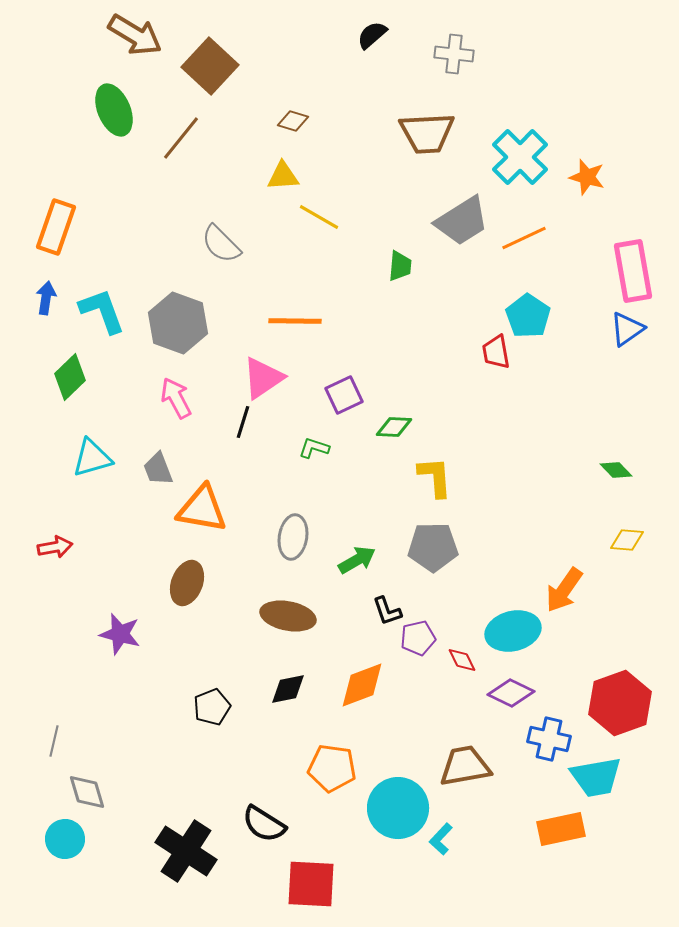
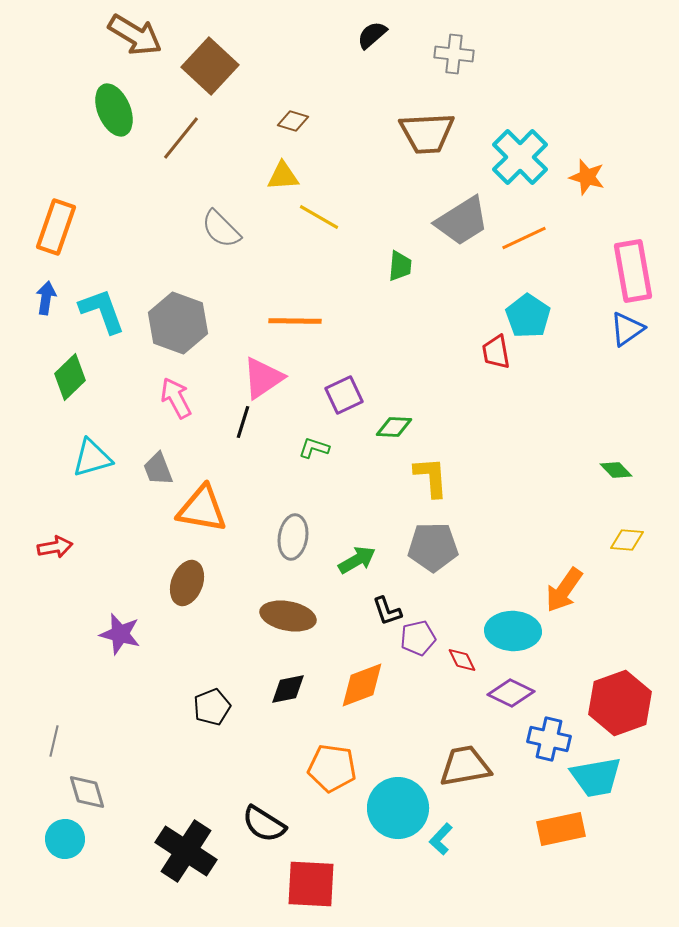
gray semicircle at (221, 244): moved 15 px up
yellow L-shape at (435, 477): moved 4 px left
cyan ellipse at (513, 631): rotated 16 degrees clockwise
